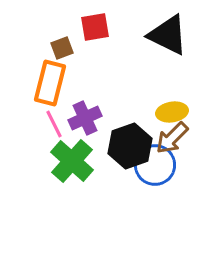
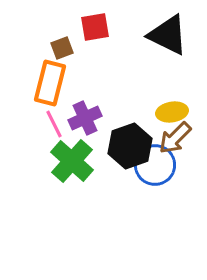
brown arrow: moved 3 px right
